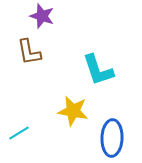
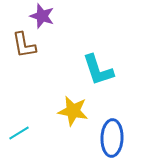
brown L-shape: moved 5 px left, 7 px up
